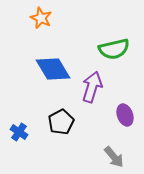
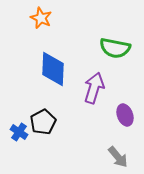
green semicircle: moved 1 px right, 1 px up; rotated 24 degrees clockwise
blue diamond: rotated 33 degrees clockwise
purple arrow: moved 2 px right, 1 px down
black pentagon: moved 18 px left
gray arrow: moved 4 px right
